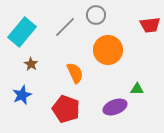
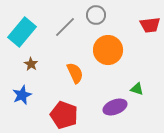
green triangle: rotated 16 degrees clockwise
red pentagon: moved 2 px left, 6 px down
